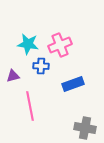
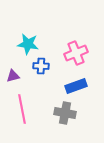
pink cross: moved 16 px right, 8 px down
blue rectangle: moved 3 px right, 2 px down
pink line: moved 8 px left, 3 px down
gray cross: moved 20 px left, 15 px up
